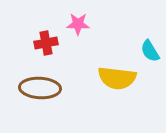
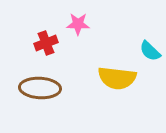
red cross: rotated 10 degrees counterclockwise
cyan semicircle: rotated 15 degrees counterclockwise
